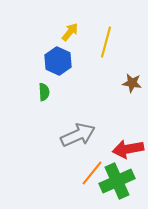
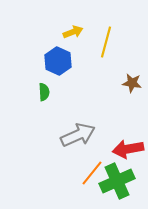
yellow arrow: moved 3 px right; rotated 30 degrees clockwise
